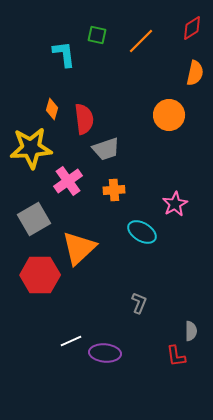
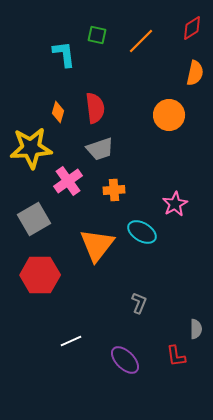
orange diamond: moved 6 px right, 3 px down
red semicircle: moved 11 px right, 11 px up
gray trapezoid: moved 6 px left
orange triangle: moved 18 px right, 3 px up; rotated 9 degrees counterclockwise
gray semicircle: moved 5 px right, 2 px up
purple ellipse: moved 20 px right, 7 px down; rotated 40 degrees clockwise
